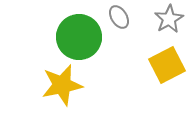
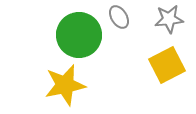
gray star: rotated 24 degrees clockwise
green circle: moved 2 px up
yellow star: moved 3 px right
